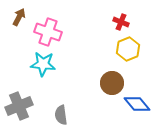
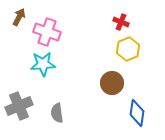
pink cross: moved 1 px left
cyan star: rotated 10 degrees counterclockwise
blue diamond: moved 9 px down; rotated 48 degrees clockwise
gray semicircle: moved 4 px left, 2 px up
